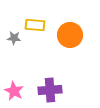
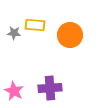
gray star: moved 5 px up
purple cross: moved 2 px up
